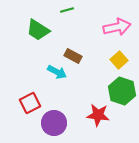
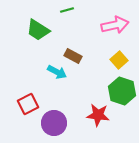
pink arrow: moved 2 px left, 2 px up
red square: moved 2 px left, 1 px down
